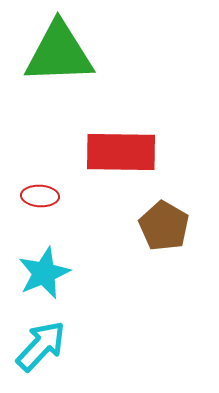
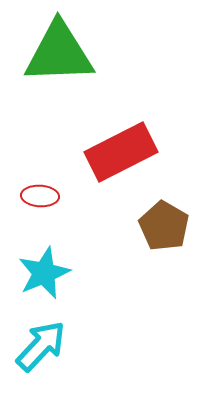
red rectangle: rotated 28 degrees counterclockwise
